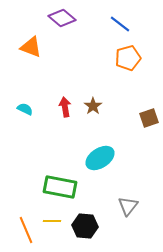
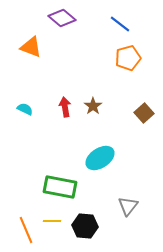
brown square: moved 5 px left, 5 px up; rotated 24 degrees counterclockwise
